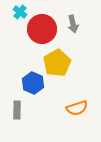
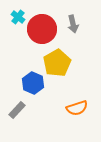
cyan cross: moved 2 px left, 5 px down
gray rectangle: rotated 42 degrees clockwise
